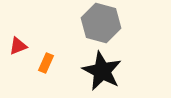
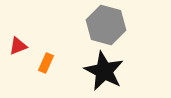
gray hexagon: moved 5 px right, 2 px down
black star: moved 2 px right
